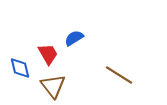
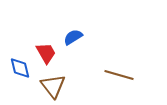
blue semicircle: moved 1 px left, 1 px up
red trapezoid: moved 2 px left, 1 px up
brown line: rotated 16 degrees counterclockwise
